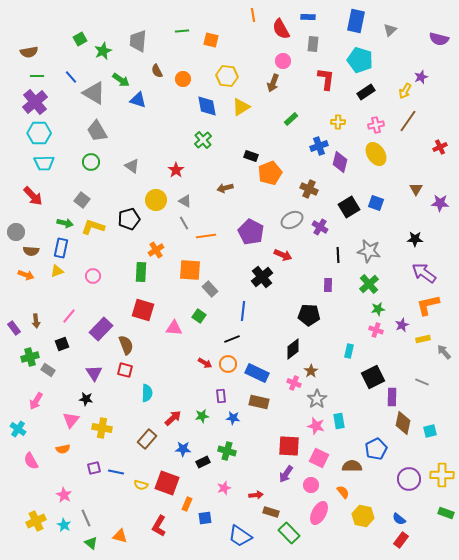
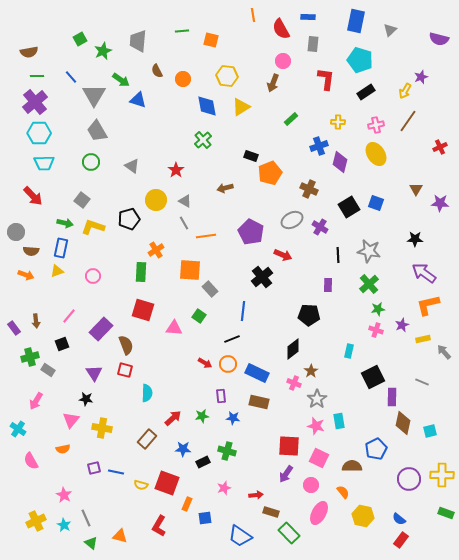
gray triangle at (94, 93): moved 2 px down; rotated 30 degrees clockwise
